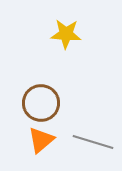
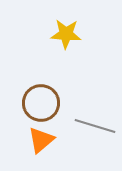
gray line: moved 2 px right, 16 px up
